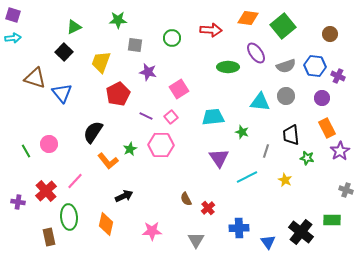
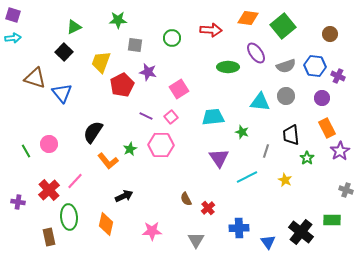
red pentagon at (118, 94): moved 4 px right, 9 px up
green star at (307, 158): rotated 24 degrees clockwise
red cross at (46, 191): moved 3 px right, 1 px up
